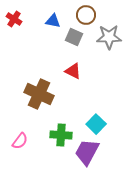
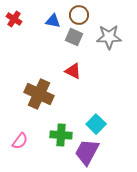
brown circle: moved 7 px left
